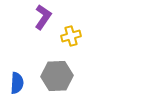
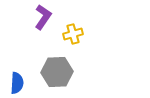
yellow cross: moved 2 px right, 2 px up
gray hexagon: moved 4 px up
